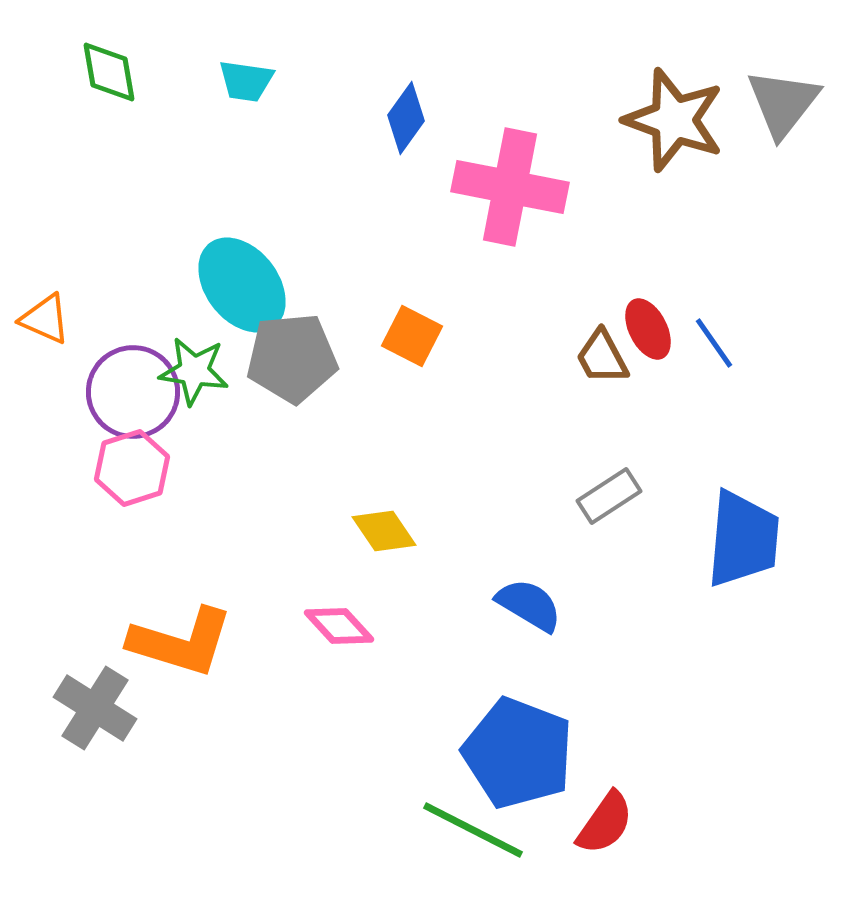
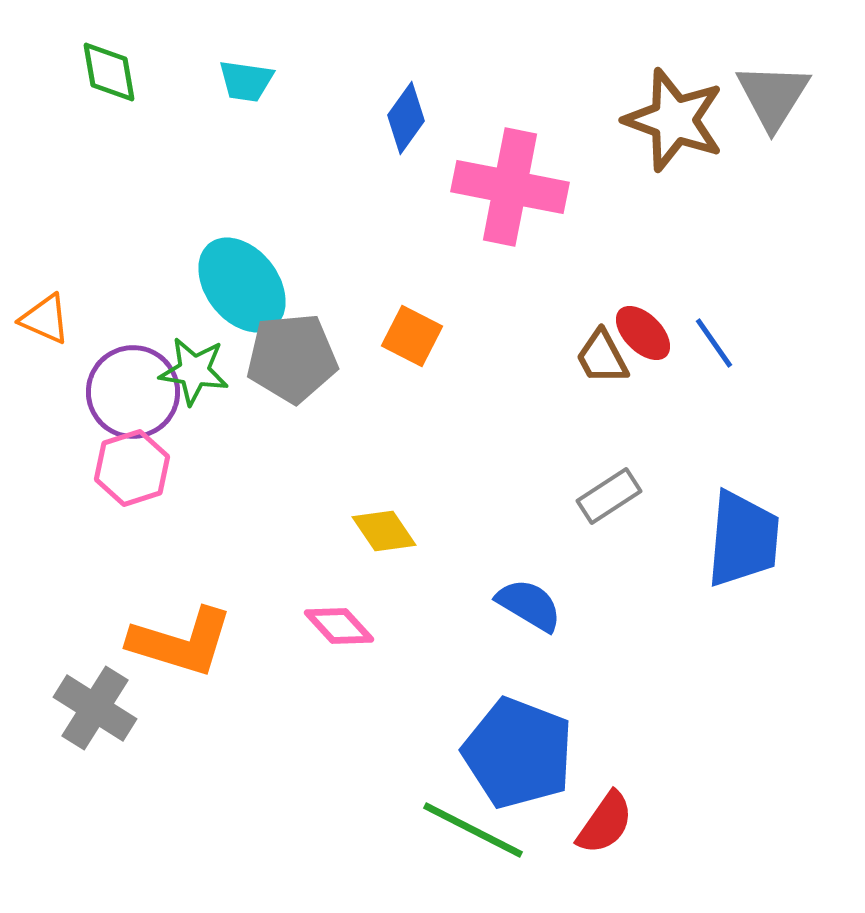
gray triangle: moved 10 px left, 7 px up; rotated 6 degrees counterclockwise
red ellipse: moved 5 px left, 4 px down; rotated 18 degrees counterclockwise
